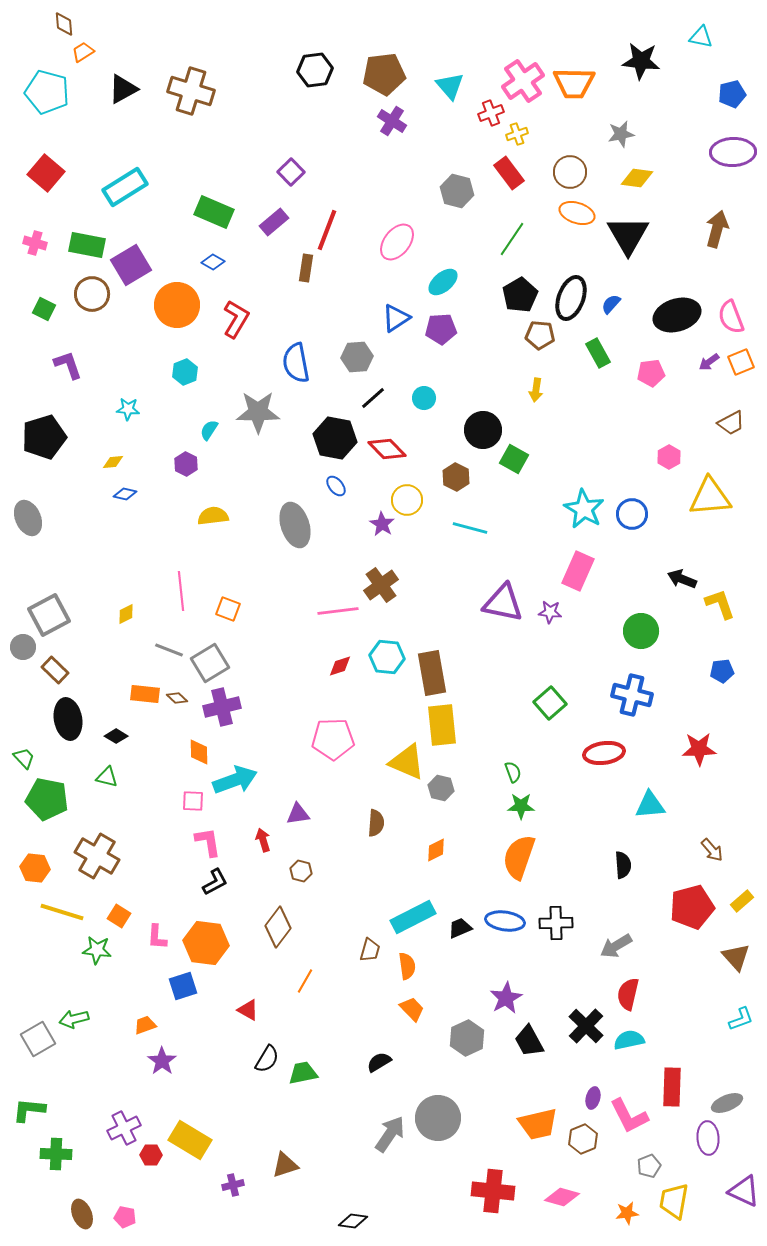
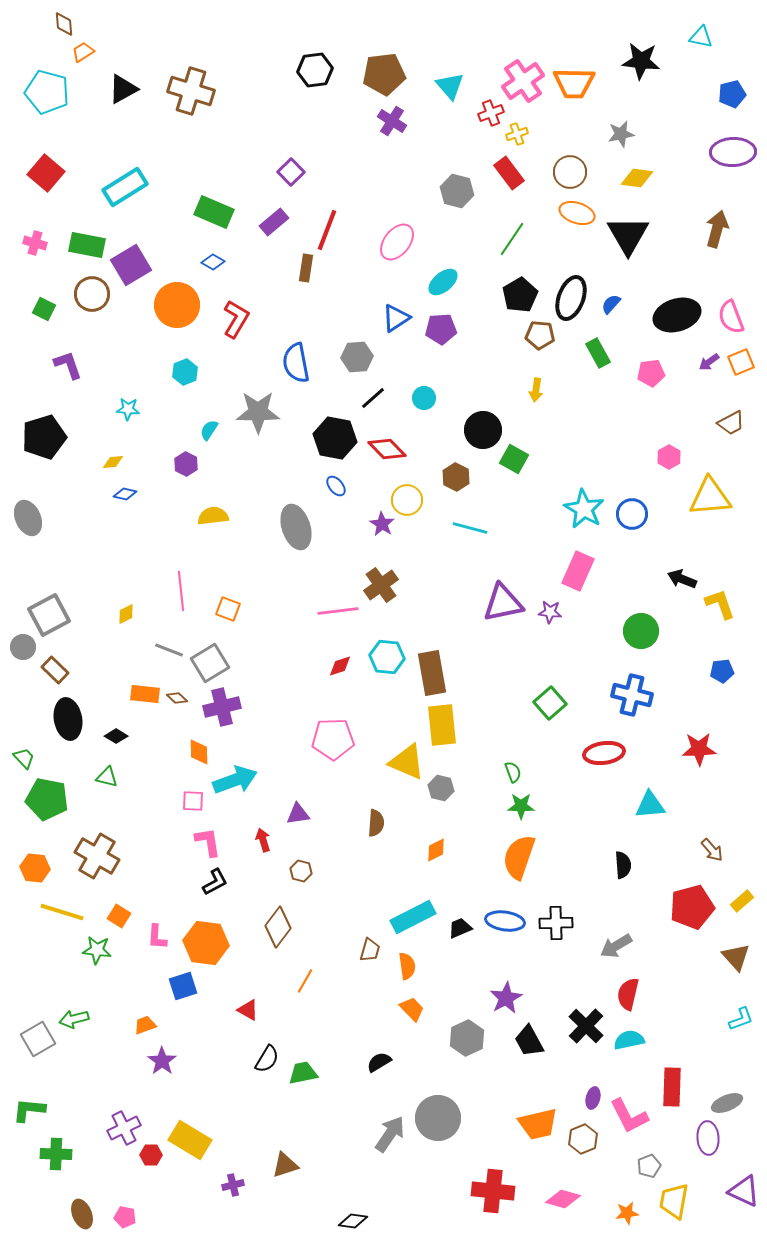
gray ellipse at (295, 525): moved 1 px right, 2 px down
purple triangle at (503, 603): rotated 24 degrees counterclockwise
pink diamond at (562, 1197): moved 1 px right, 2 px down
